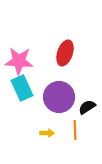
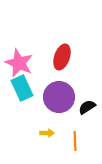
red ellipse: moved 3 px left, 4 px down
pink star: moved 2 px down; rotated 20 degrees clockwise
orange line: moved 11 px down
